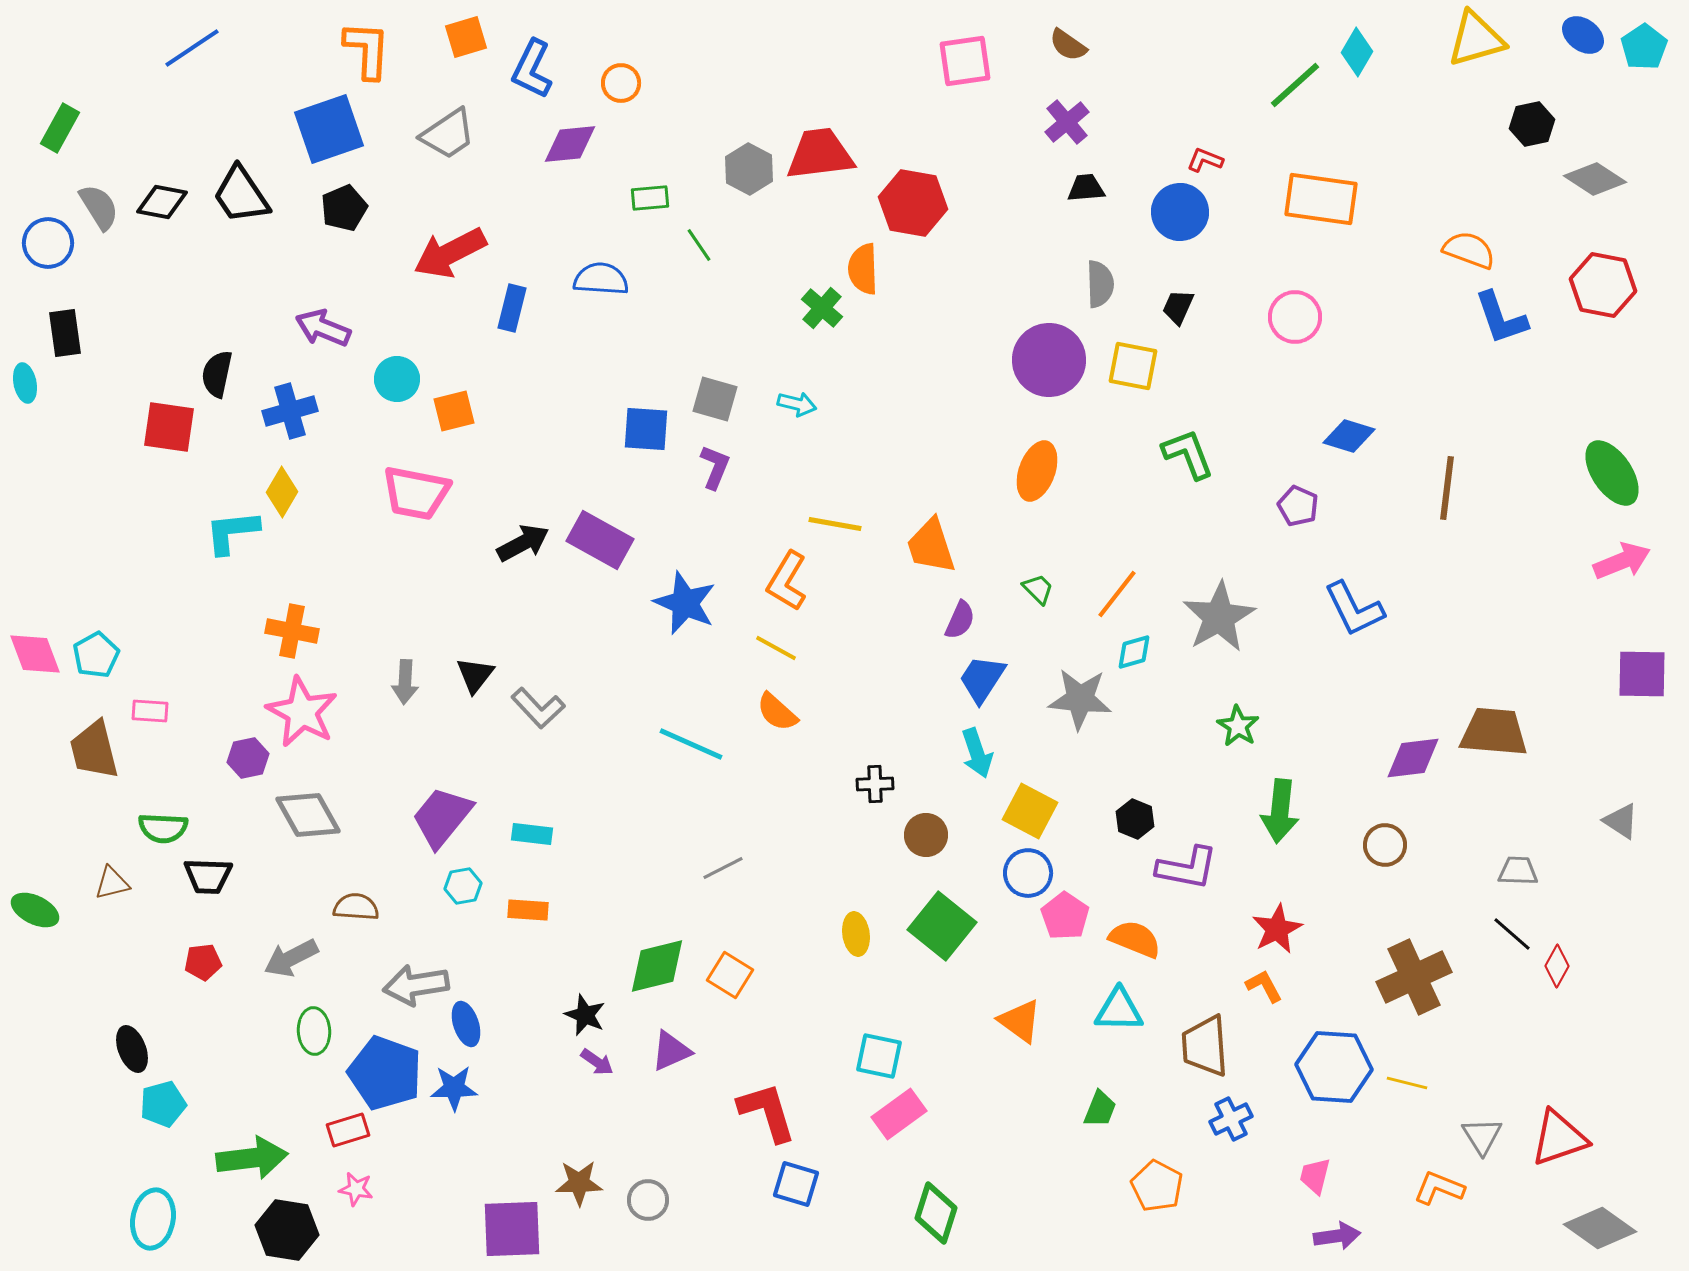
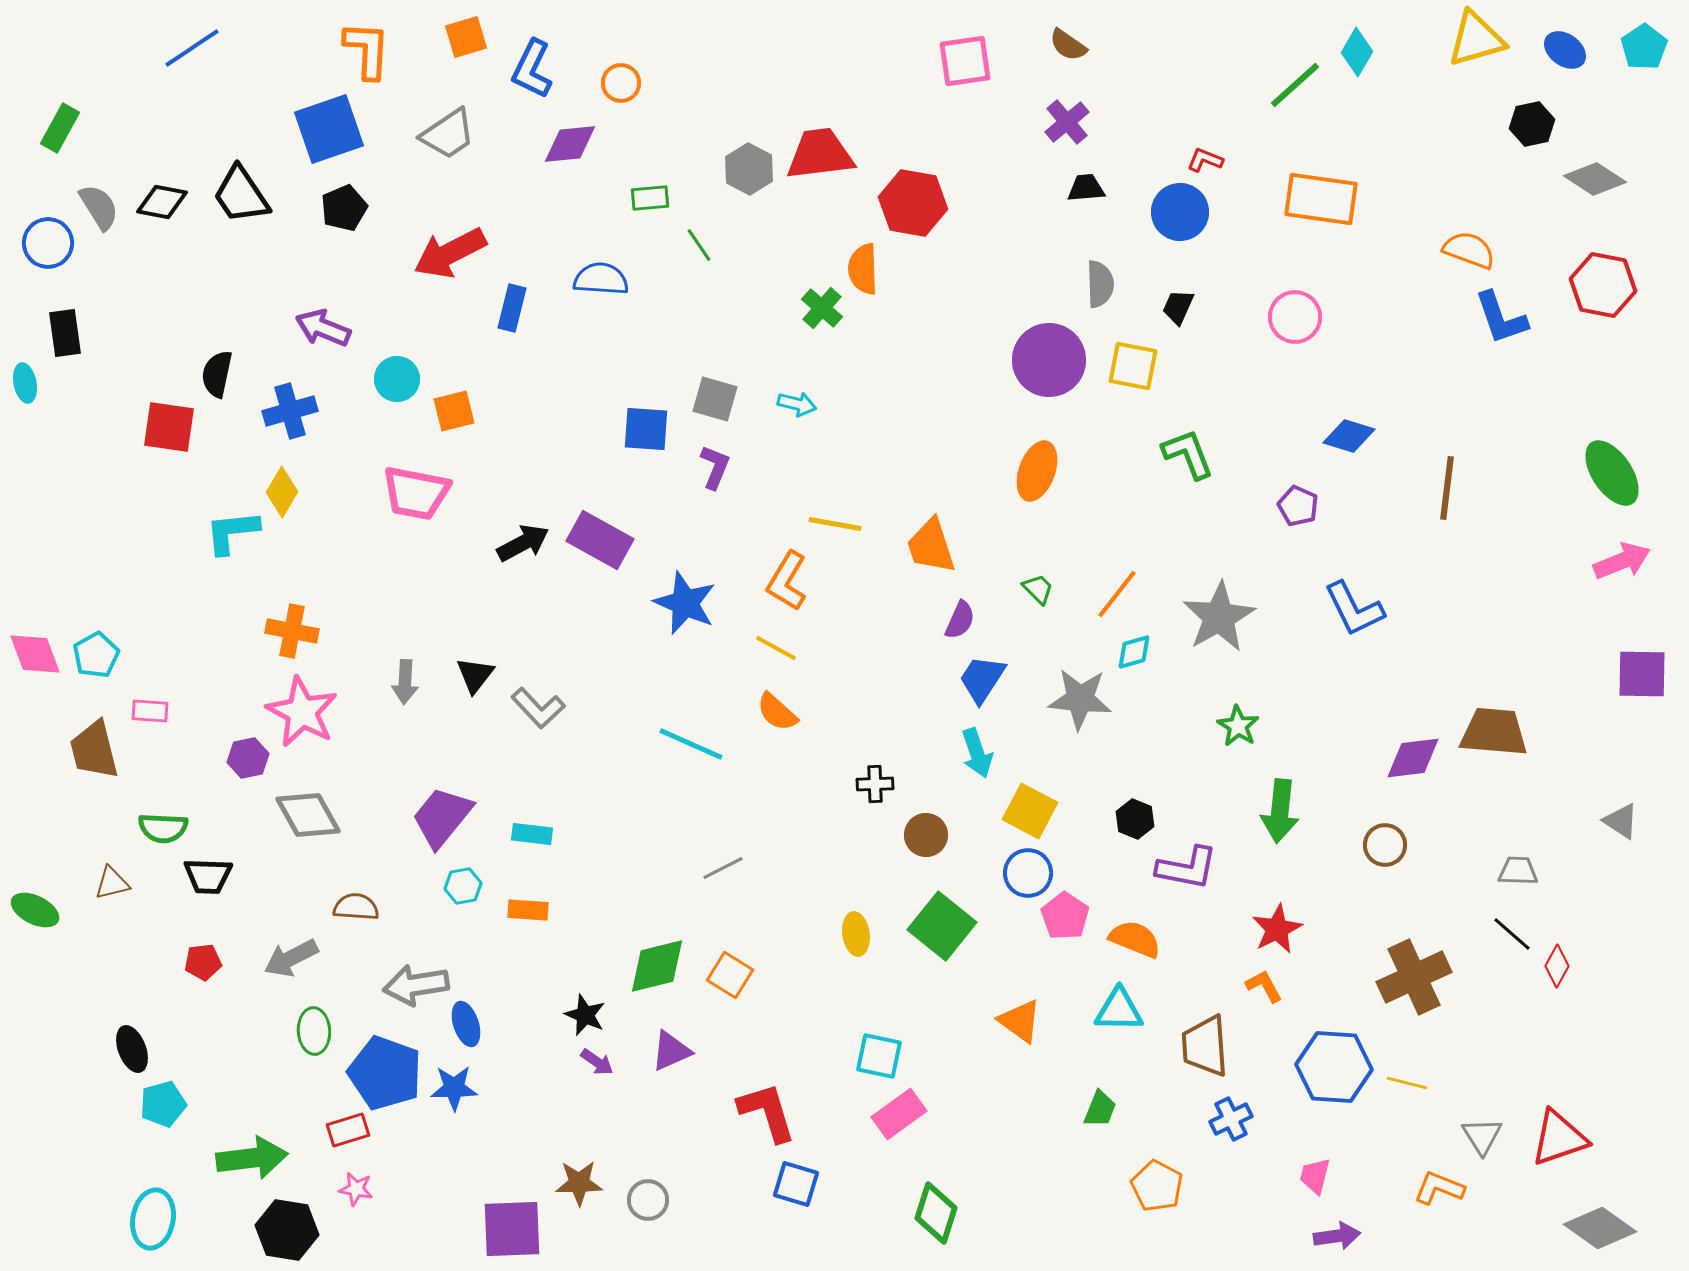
blue ellipse at (1583, 35): moved 18 px left, 15 px down
